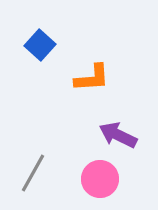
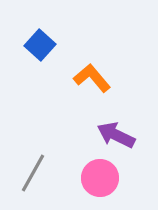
orange L-shape: rotated 126 degrees counterclockwise
purple arrow: moved 2 px left
pink circle: moved 1 px up
